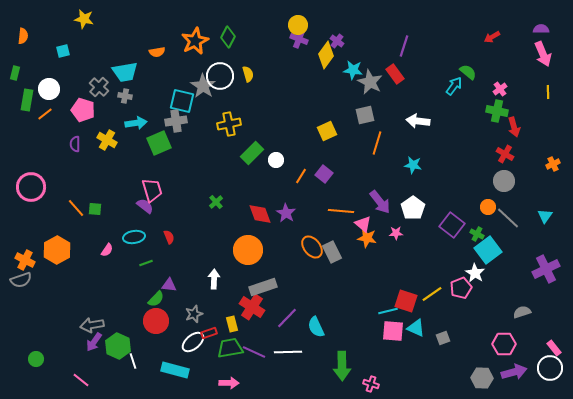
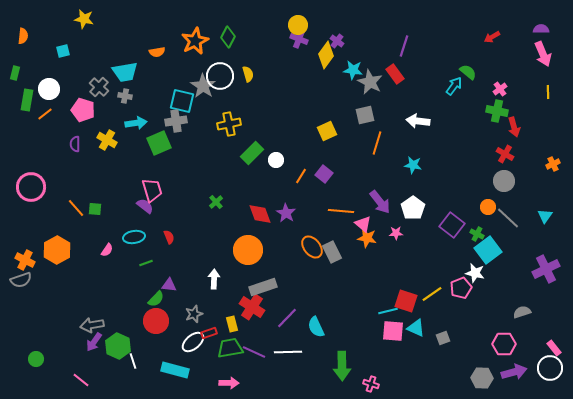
white star at (475, 273): rotated 18 degrees counterclockwise
